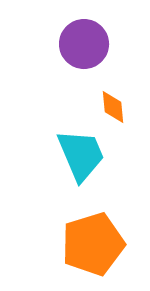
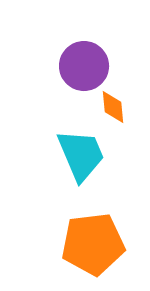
purple circle: moved 22 px down
orange pentagon: rotated 10 degrees clockwise
